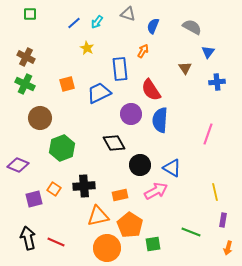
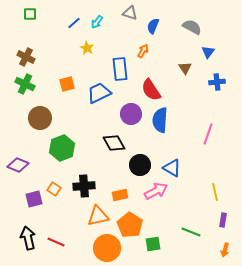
gray triangle at (128, 14): moved 2 px right, 1 px up
orange arrow at (228, 248): moved 3 px left, 2 px down
